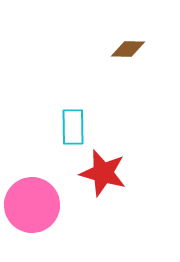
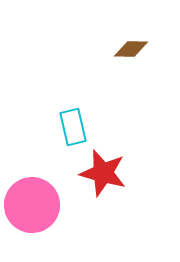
brown diamond: moved 3 px right
cyan rectangle: rotated 12 degrees counterclockwise
